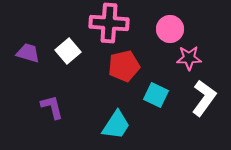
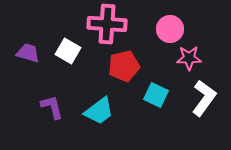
pink cross: moved 2 px left, 1 px down
white square: rotated 20 degrees counterclockwise
cyan trapezoid: moved 17 px left, 14 px up; rotated 20 degrees clockwise
